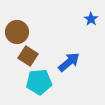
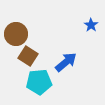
blue star: moved 6 px down
brown circle: moved 1 px left, 2 px down
blue arrow: moved 3 px left
